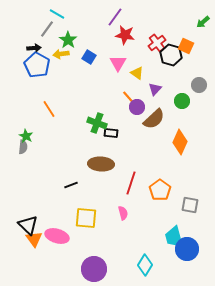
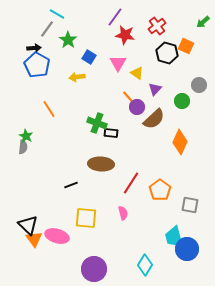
red cross at (157, 43): moved 17 px up
yellow arrow at (61, 54): moved 16 px right, 23 px down
black hexagon at (171, 55): moved 4 px left, 2 px up
red line at (131, 183): rotated 15 degrees clockwise
